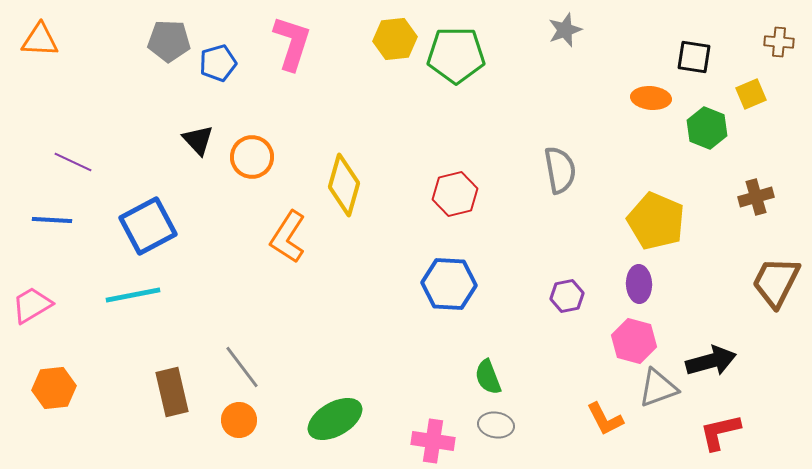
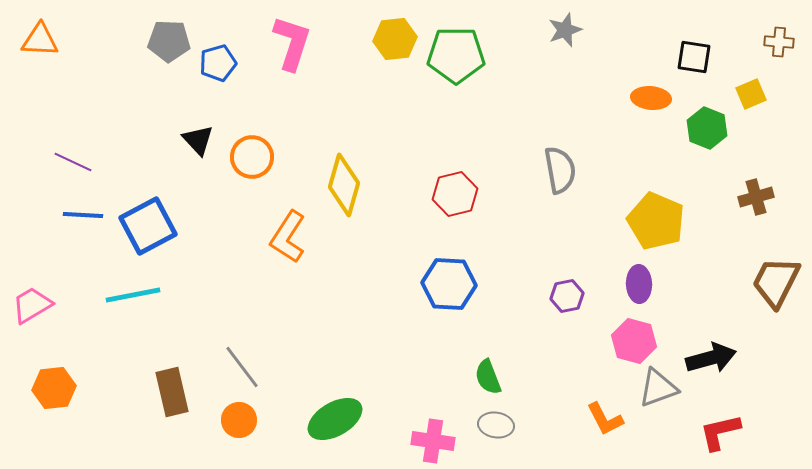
blue line at (52, 220): moved 31 px right, 5 px up
black arrow at (711, 361): moved 3 px up
